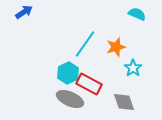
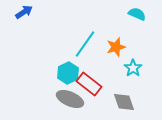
red rectangle: rotated 10 degrees clockwise
